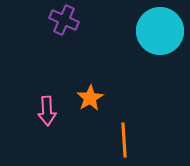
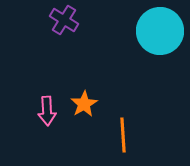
purple cross: rotated 8 degrees clockwise
orange star: moved 6 px left, 6 px down
orange line: moved 1 px left, 5 px up
